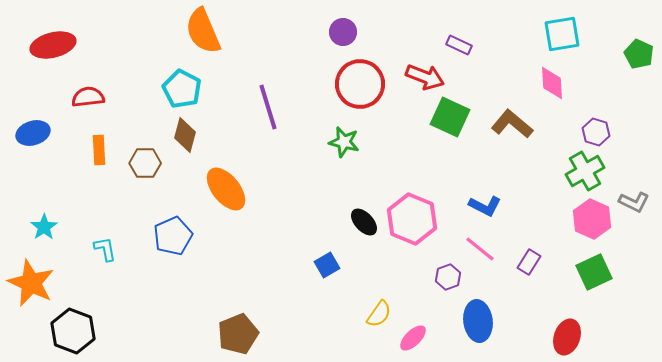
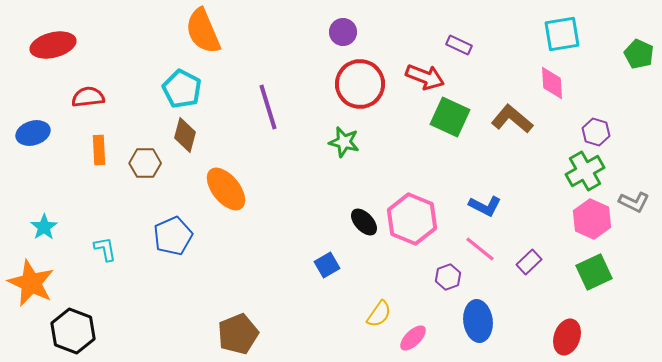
brown L-shape at (512, 124): moved 5 px up
purple rectangle at (529, 262): rotated 15 degrees clockwise
